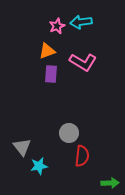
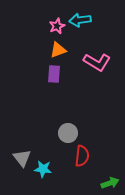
cyan arrow: moved 1 px left, 2 px up
orange triangle: moved 11 px right, 1 px up
pink L-shape: moved 14 px right
purple rectangle: moved 3 px right
gray circle: moved 1 px left
gray triangle: moved 11 px down
cyan star: moved 4 px right, 3 px down; rotated 18 degrees clockwise
green arrow: rotated 18 degrees counterclockwise
